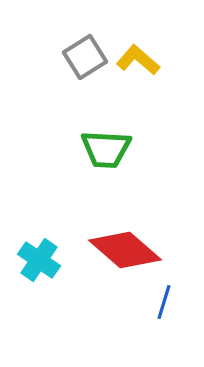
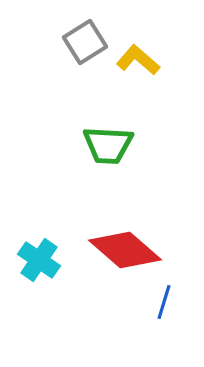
gray square: moved 15 px up
green trapezoid: moved 2 px right, 4 px up
